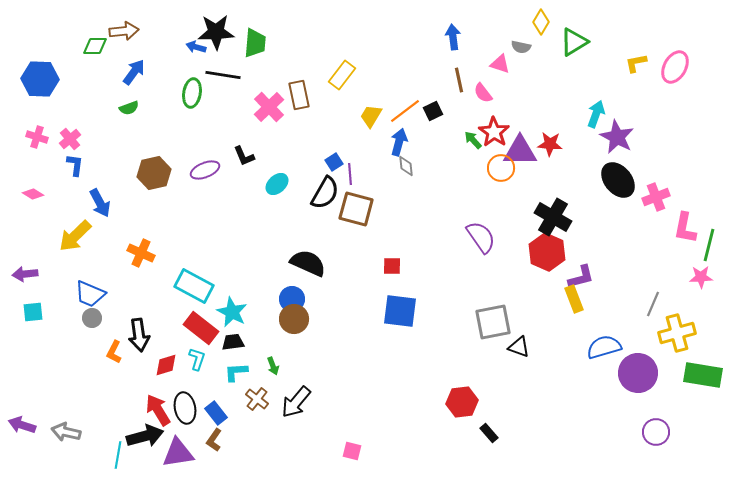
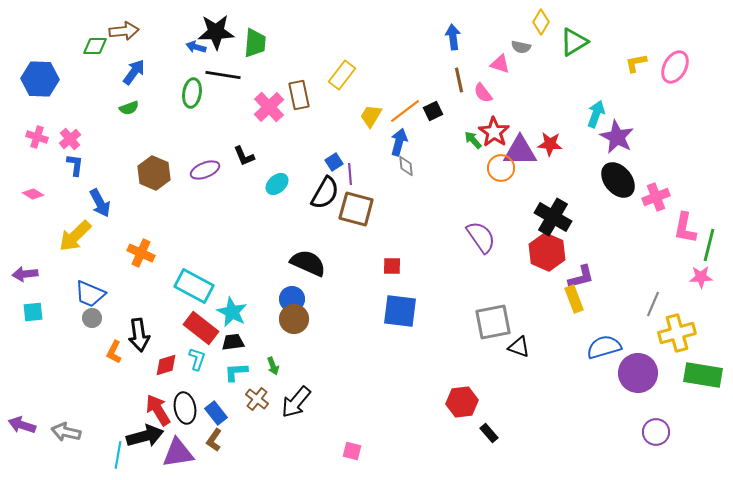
brown hexagon at (154, 173): rotated 24 degrees counterclockwise
